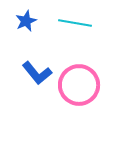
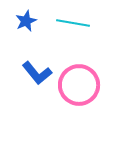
cyan line: moved 2 px left
